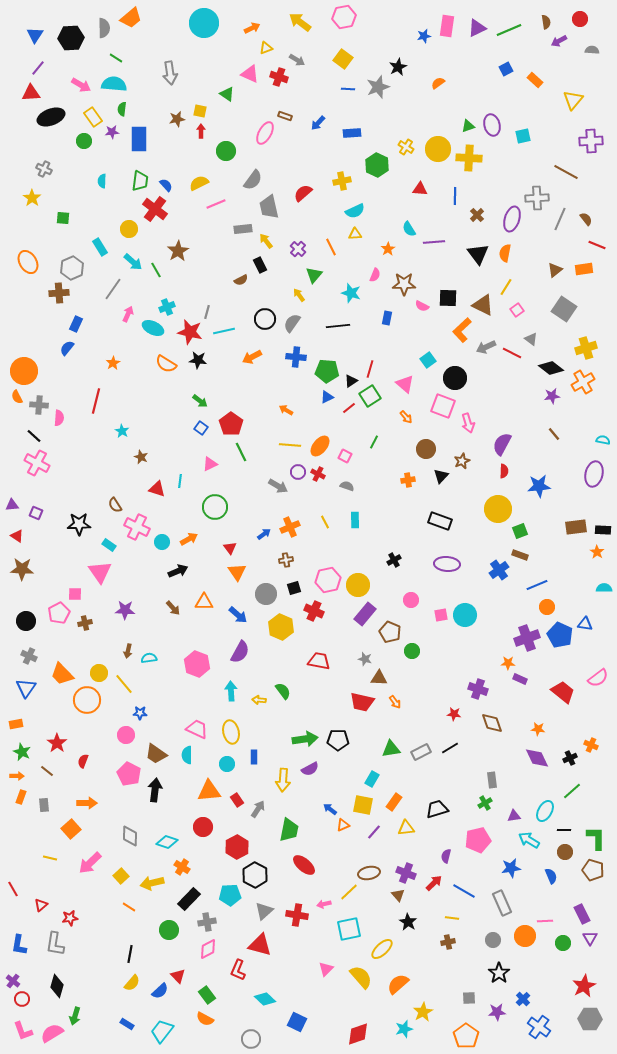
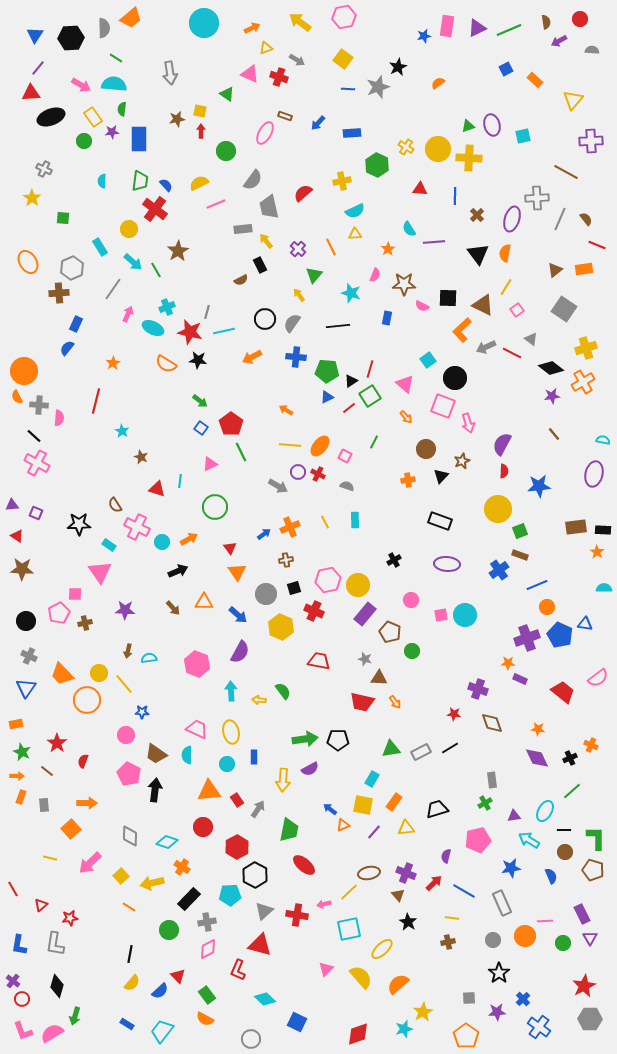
blue star at (140, 713): moved 2 px right, 1 px up
